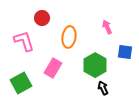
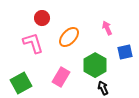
pink arrow: moved 1 px down
orange ellipse: rotated 35 degrees clockwise
pink L-shape: moved 9 px right, 2 px down
blue square: rotated 21 degrees counterclockwise
pink rectangle: moved 8 px right, 9 px down
